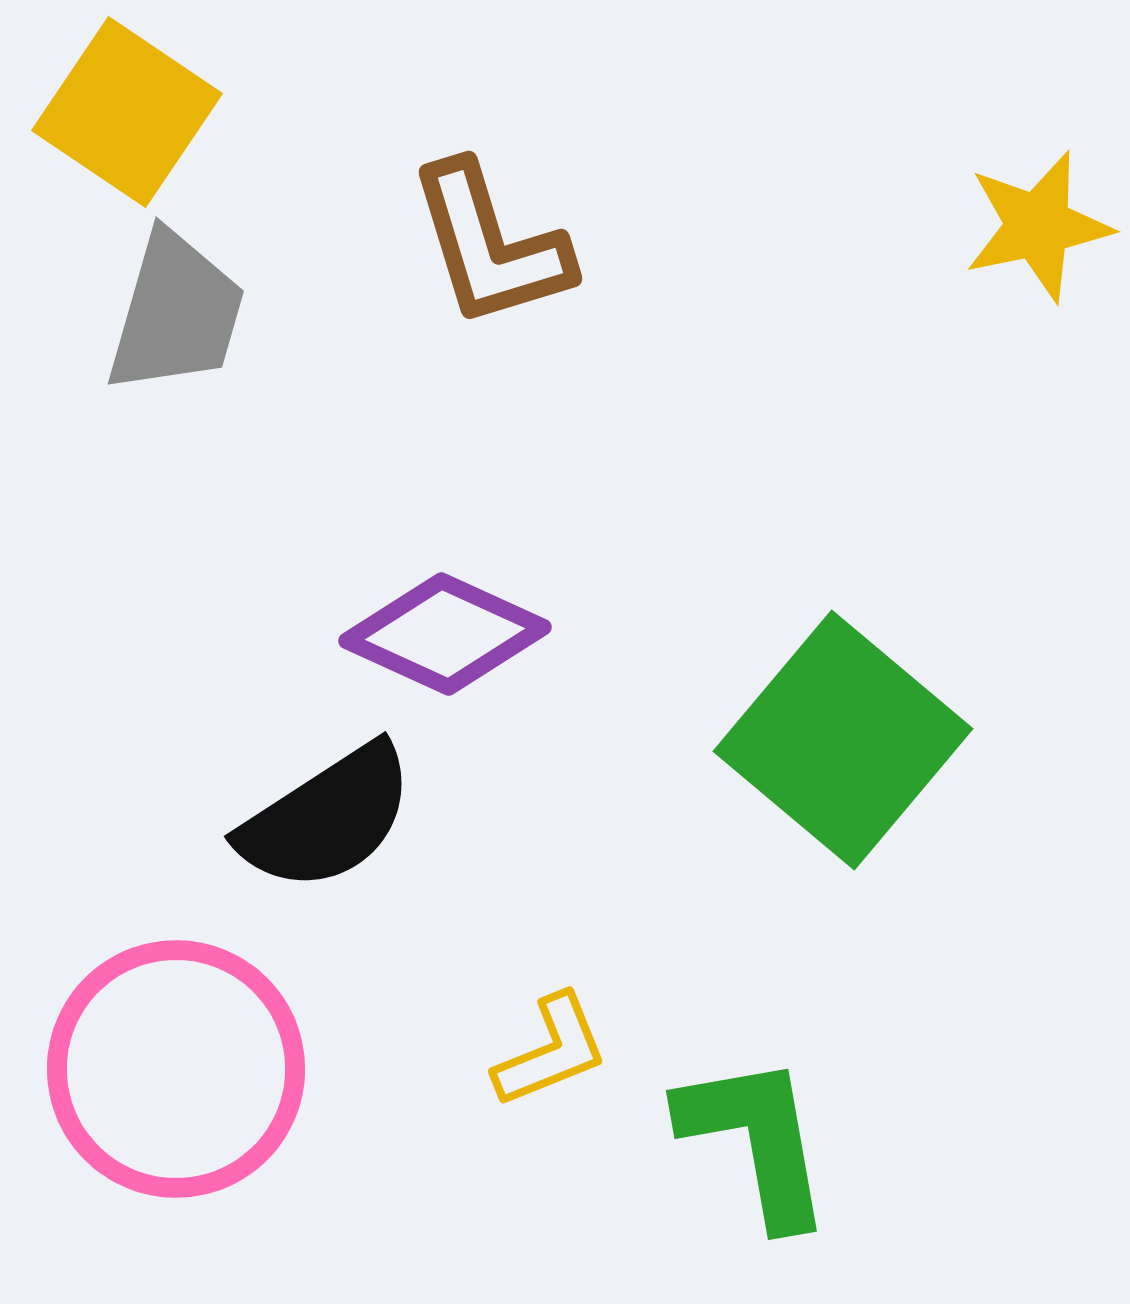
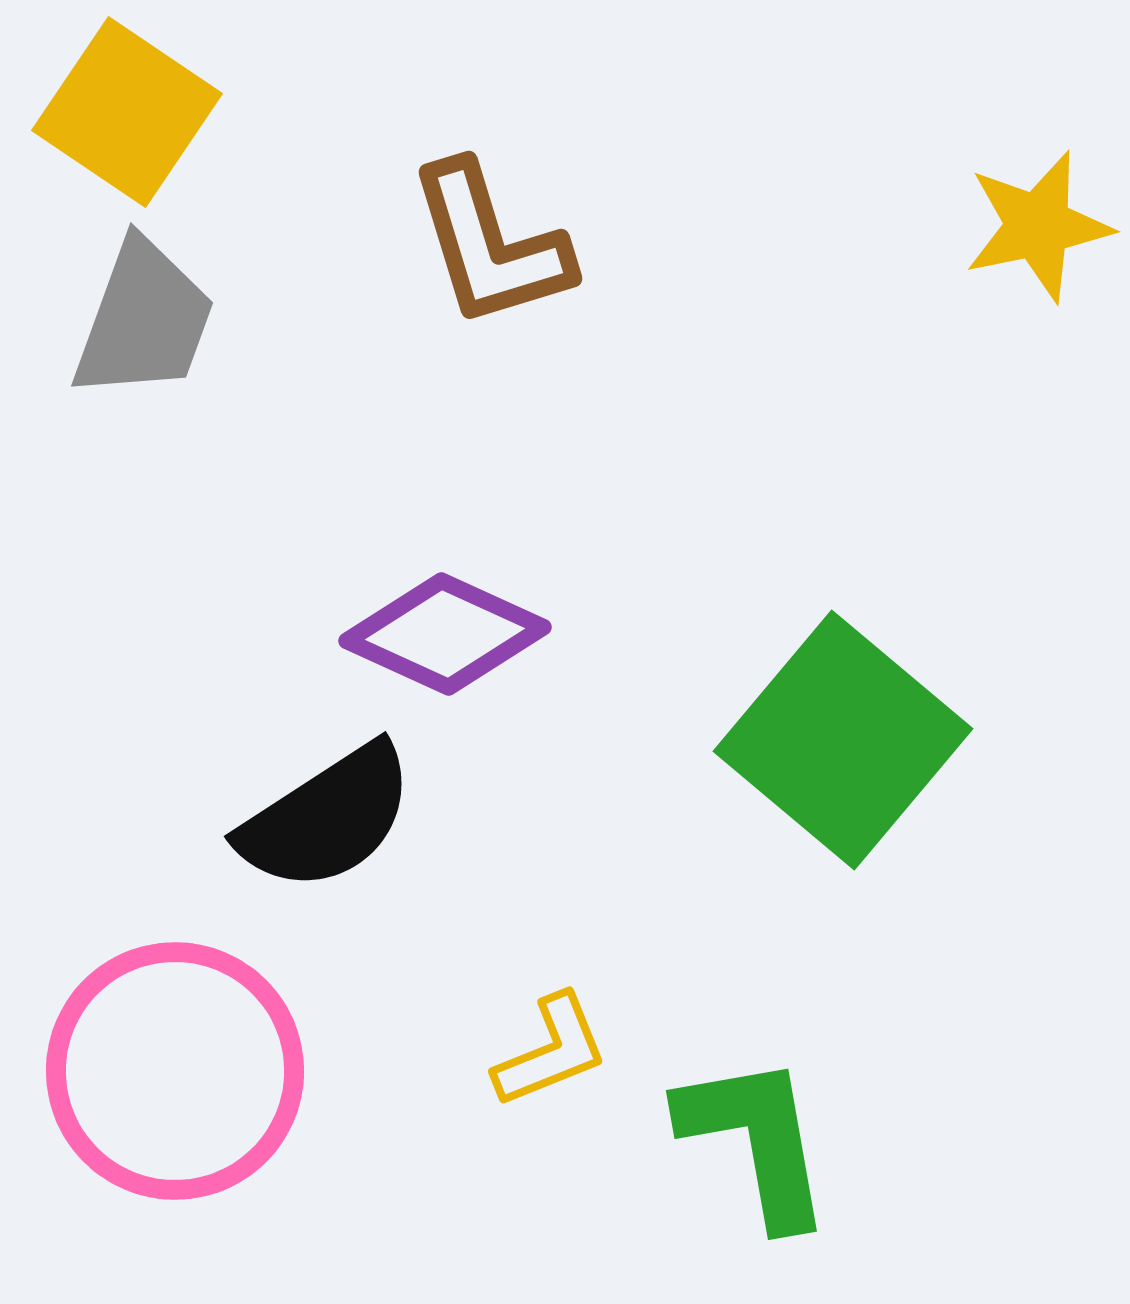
gray trapezoid: moved 32 px left, 7 px down; rotated 4 degrees clockwise
pink circle: moved 1 px left, 2 px down
